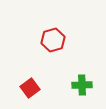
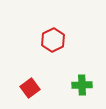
red hexagon: rotated 10 degrees counterclockwise
